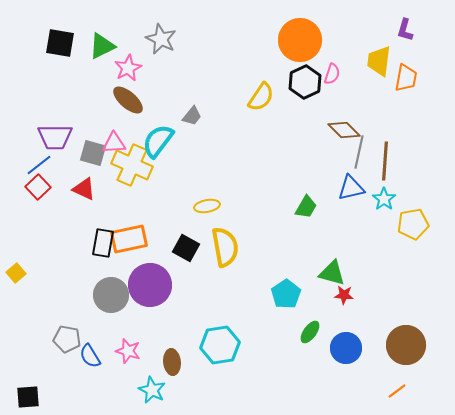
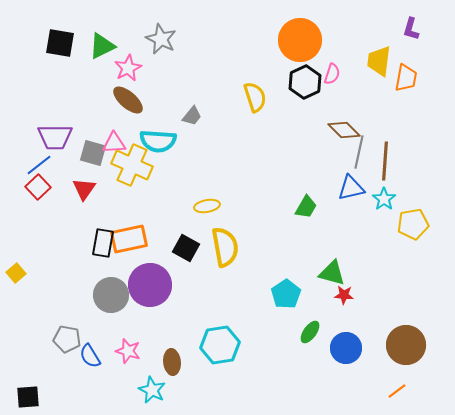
purple L-shape at (405, 30): moved 6 px right, 1 px up
yellow semicircle at (261, 97): moved 6 px left; rotated 52 degrees counterclockwise
cyan semicircle at (158, 141): rotated 123 degrees counterclockwise
red triangle at (84, 189): rotated 40 degrees clockwise
